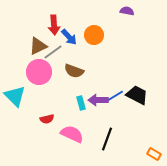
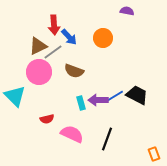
orange circle: moved 9 px right, 3 px down
orange rectangle: rotated 40 degrees clockwise
